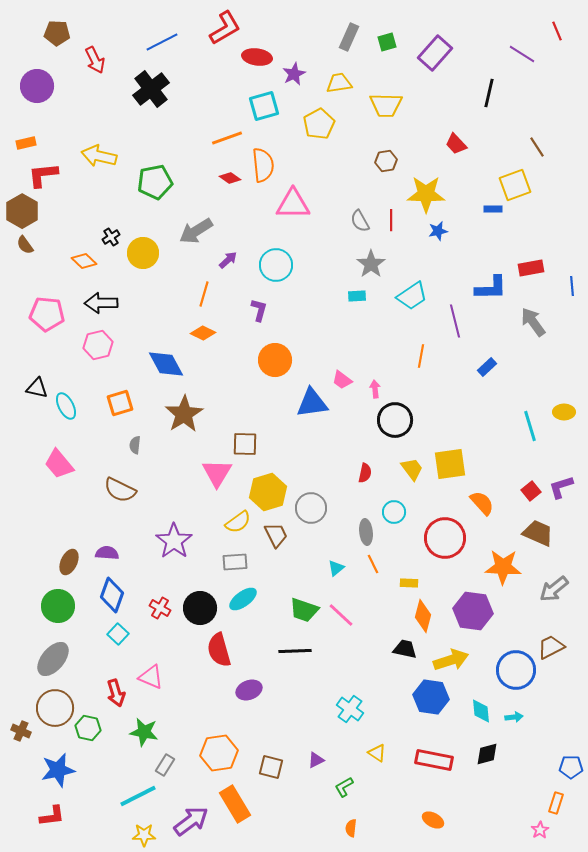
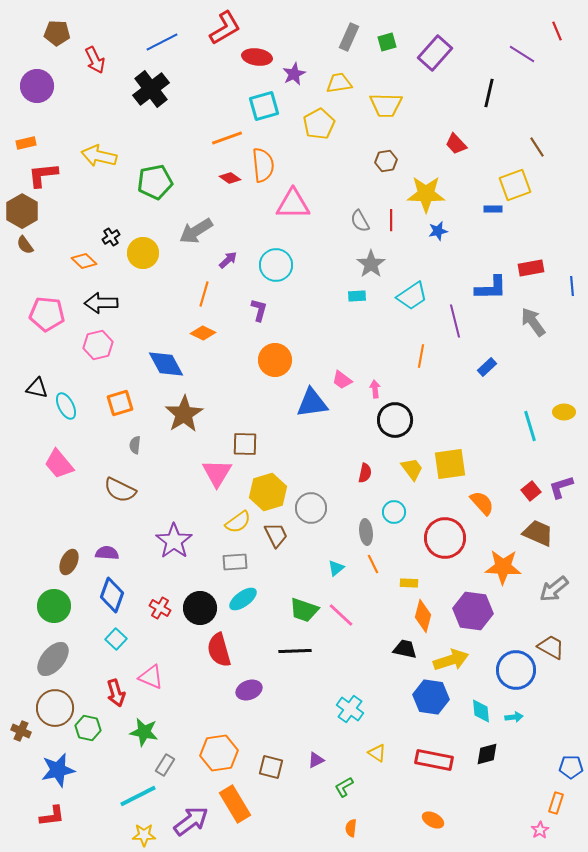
green circle at (58, 606): moved 4 px left
cyan square at (118, 634): moved 2 px left, 5 px down
brown trapezoid at (551, 647): rotated 56 degrees clockwise
